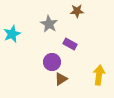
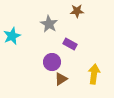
cyan star: moved 2 px down
yellow arrow: moved 5 px left, 1 px up
